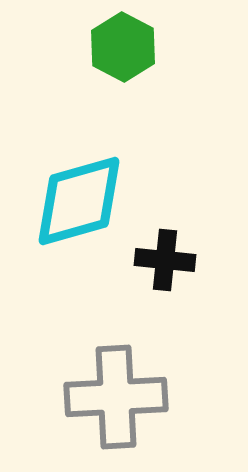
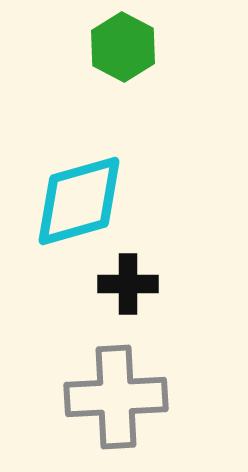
black cross: moved 37 px left, 24 px down; rotated 6 degrees counterclockwise
